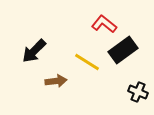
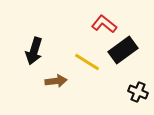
black arrow: rotated 28 degrees counterclockwise
